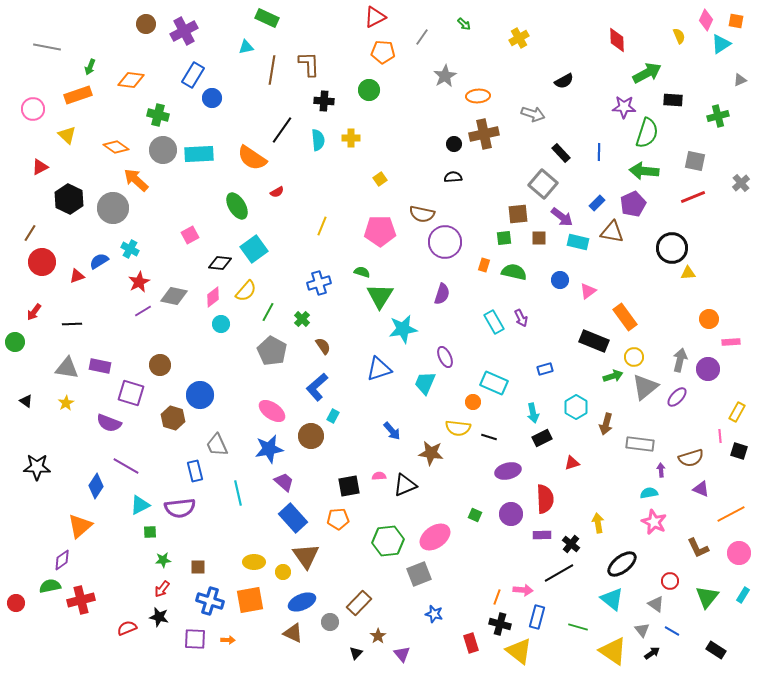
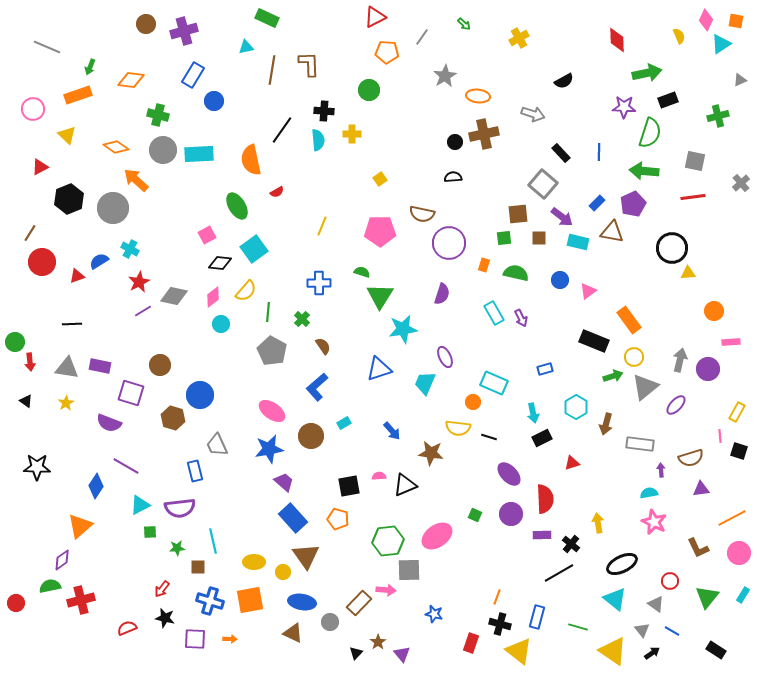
purple cross at (184, 31): rotated 12 degrees clockwise
gray line at (47, 47): rotated 12 degrees clockwise
orange pentagon at (383, 52): moved 4 px right
green arrow at (647, 73): rotated 16 degrees clockwise
orange ellipse at (478, 96): rotated 10 degrees clockwise
blue circle at (212, 98): moved 2 px right, 3 px down
black rectangle at (673, 100): moved 5 px left; rotated 24 degrees counterclockwise
black cross at (324, 101): moved 10 px down
green semicircle at (647, 133): moved 3 px right
yellow cross at (351, 138): moved 1 px right, 4 px up
black circle at (454, 144): moved 1 px right, 2 px up
orange semicircle at (252, 158): moved 1 px left, 2 px down; rotated 44 degrees clockwise
red line at (693, 197): rotated 15 degrees clockwise
black hexagon at (69, 199): rotated 12 degrees clockwise
pink square at (190, 235): moved 17 px right
purple circle at (445, 242): moved 4 px right, 1 px down
green semicircle at (514, 272): moved 2 px right, 1 px down
blue cross at (319, 283): rotated 15 degrees clockwise
red arrow at (34, 312): moved 4 px left, 50 px down; rotated 42 degrees counterclockwise
green line at (268, 312): rotated 24 degrees counterclockwise
orange rectangle at (625, 317): moved 4 px right, 3 px down
orange circle at (709, 319): moved 5 px right, 8 px up
cyan rectangle at (494, 322): moved 9 px up
purple ellipse at (677, 397): moved 1 px left, 8 px down
cyan rectangle at (333, 416): moved 11 px right, 7 px down; rotated 32 degrees clockwise
purple ellipse at (508, 471): moved 1 px right, 3 px down; rotated 60 degrees clockwise
purple triangle at (701, 489): rotated 30 degrees counterclockwise
cyan line at (238, 493): moved 25 px left, 48 px down
orange line at (731, 514): moved 1 px right, 4 px down
orange pentagon at (338, 519): rotated 20 degrees clockwise
pink ellipse at (435, 537): moved 2 px right, 1 px up
green star at (163, 560): moved 14 px right, 12 px up
black ellipse at (622, 564): rotated 12 degrees clockwise
gray square at (419, 574): moved 10 px left, 4 px up; rotated 20 degrees clockwise
pink arrow at (523, 590): moved 137 px left
cyan triangle at (612, 599): moved 3 px right
blue ellipse at (302, 602): rotated 32 degrees clockwise
black star at (159, 617): moved 6 px right, 1 px down
brown star at (378, 636): moved 6 px down
orange arrow at (228, 640): moved 2 px right, 1 px up
red rectangle at (471, 643): rotated 36 degrees clockwise
